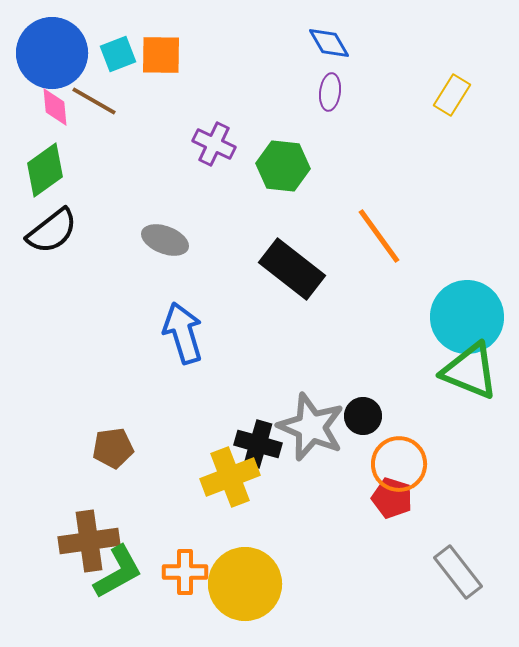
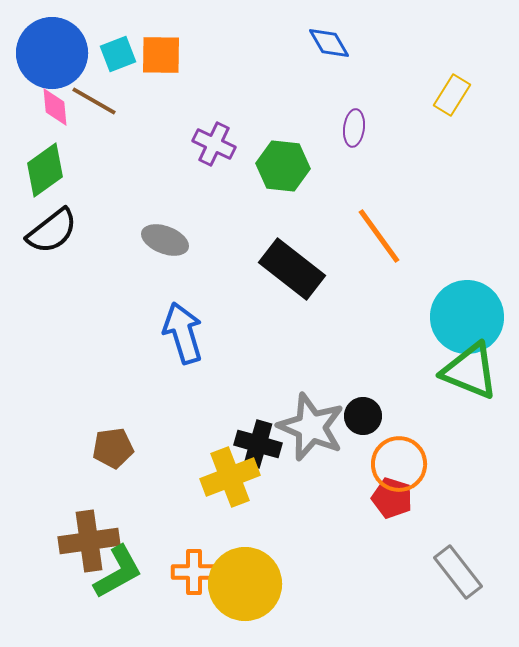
purple ellipse: moved 24 px right, 36 px down
orange cross: moved 9 px right
